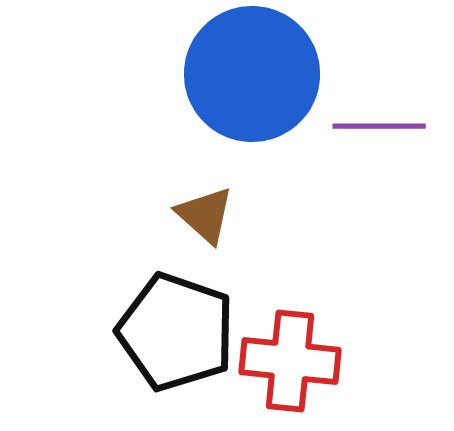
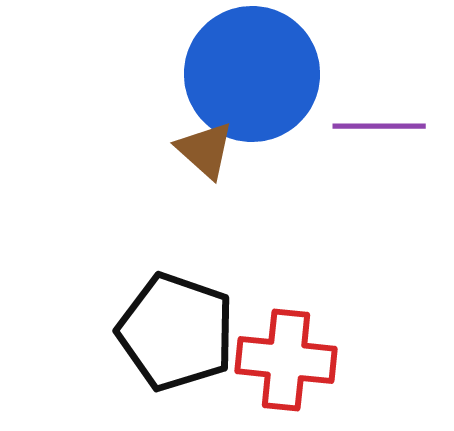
brown triangle: moved 65 px up
red cross: moved 4 px left, 1 px up
